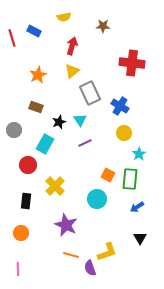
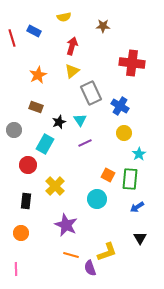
gray rectangle: moved 1 px right
pink line: moved 2 px left
